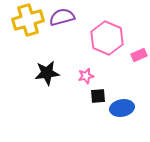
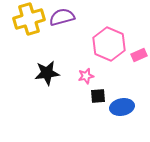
yellow cross: moved 1 px right, 1 px up
pink hexagon: moved 2 px right, 6 px down
blue ellipse: moved 1 px up
